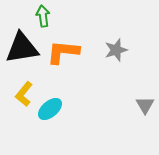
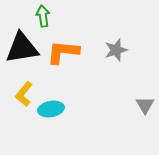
cyan ellipse: moved 1 px right; rotated 30 degrees clockwise
